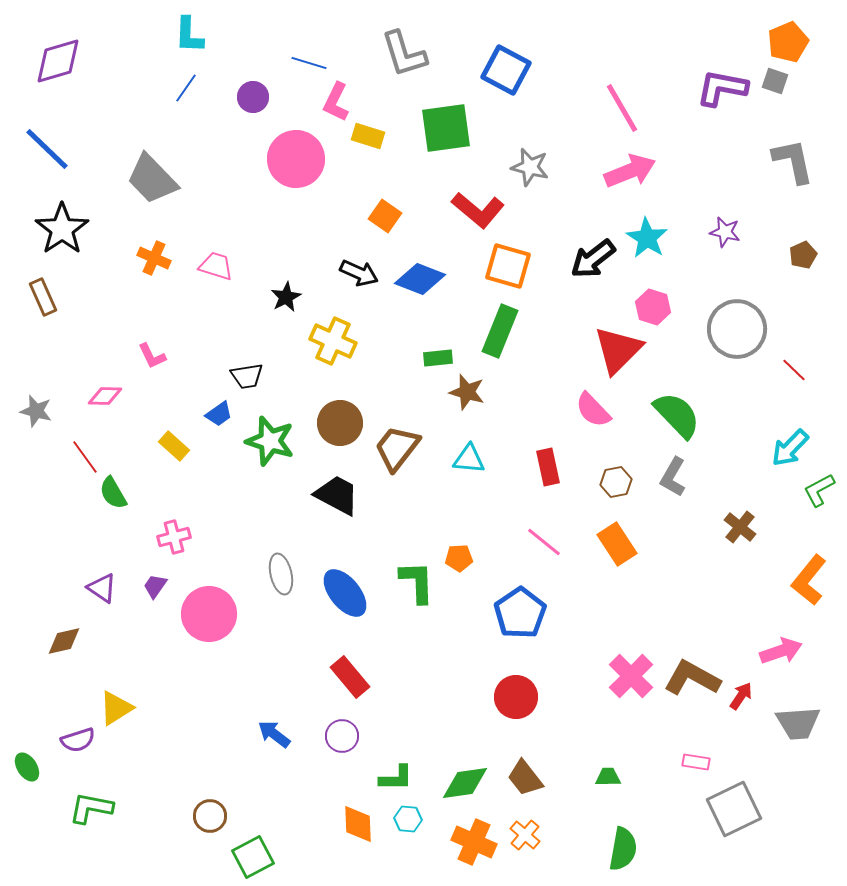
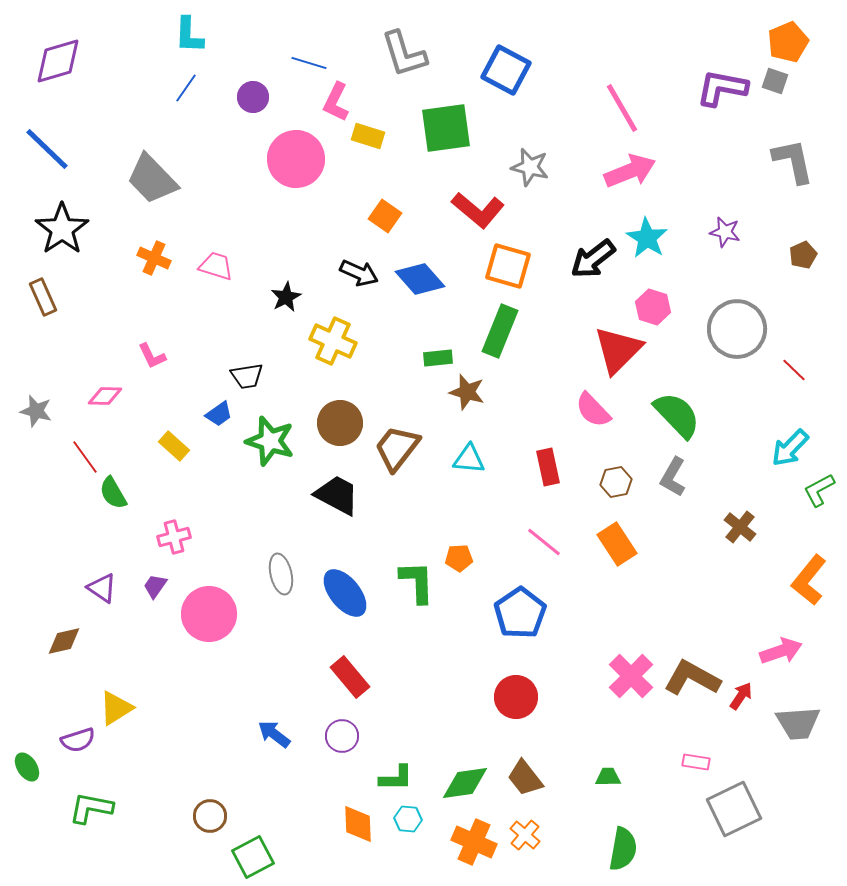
blue diamond at (420, 279): rotated 27 degrees clockwise
